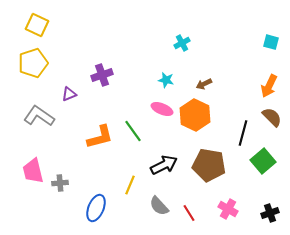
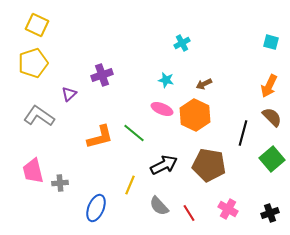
purple triangle: rotated 21 degrees counterclockwise
green line: moved 1 px right, 2 px down; rotated 15 degrees counterclockwise
green square: moved 9 px right, 2 px up
